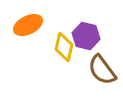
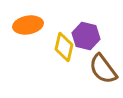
orange ellipse: rotated 16 degrees clockwise
brown semicircle: moved 1 px right, 1 px up
